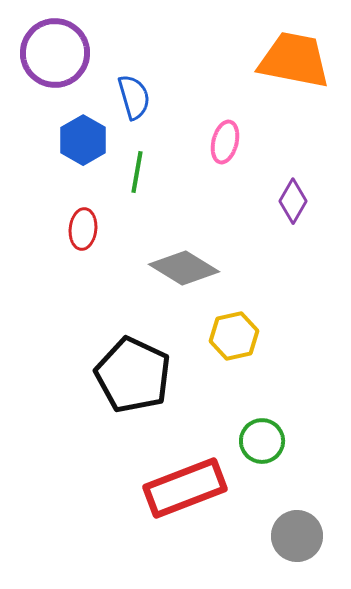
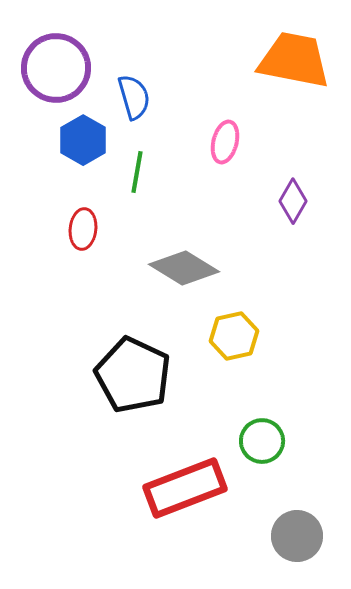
purple circle: moved 1 px right, 15 px down
